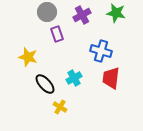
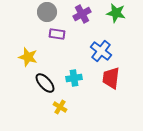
purple cross: moved 1 px up
purple rectangle: rotated 63 degrees counterclockwise
blue cross: rotated 20 degrees clockwise
cyan cross: rotated 21 degrees clockwise
black ellipse: moved 1 px up
